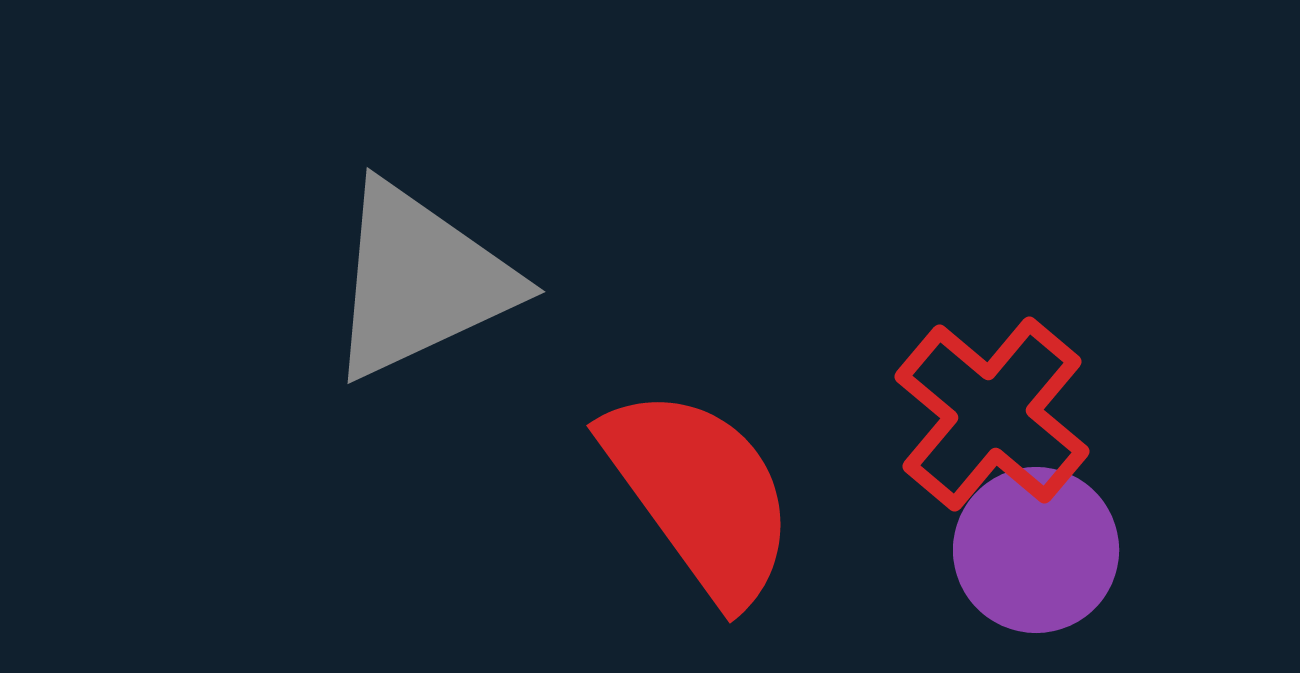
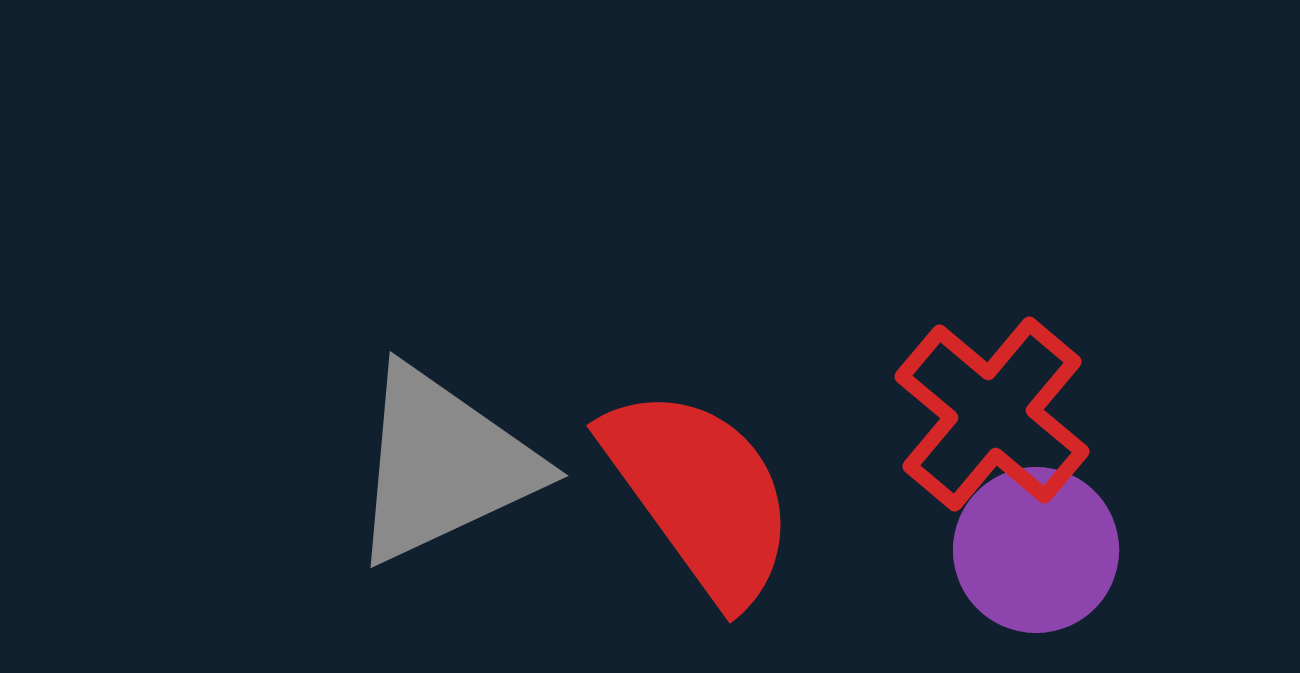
gray triangle: moved 23 px right, 184 px down
